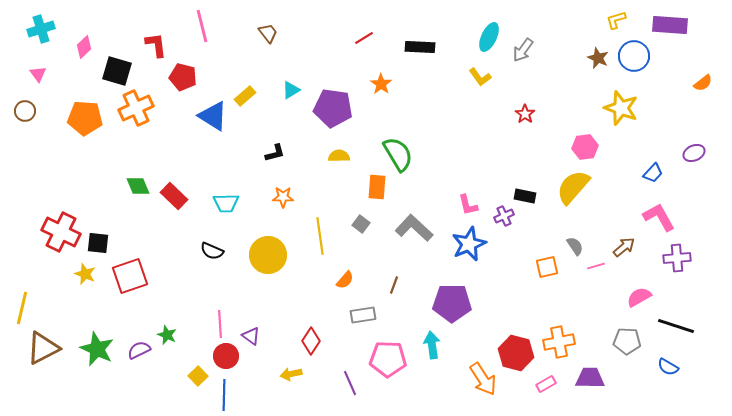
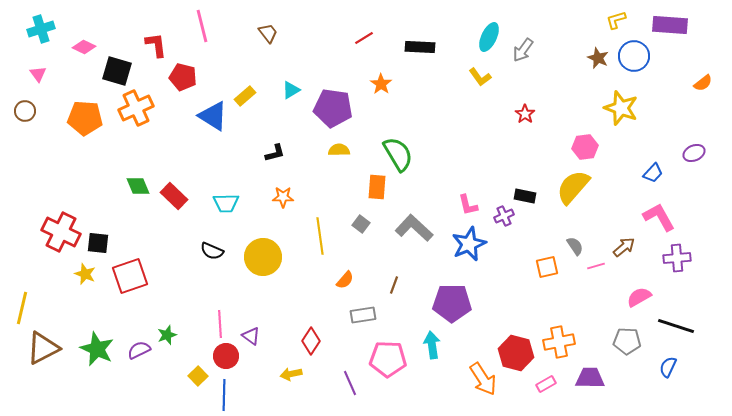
pink diamond at (84, 47): rotated 70 degrees clockwise
yellow semicircle at (339, 156): moved 6 px up
yellow circle at (268, 255): moved 5 px left, 2 px down
green star at (167, 335): rotated 30 degrees clockwise
blue semicircle at (668, 367): rotated 85 degrees clockwise
